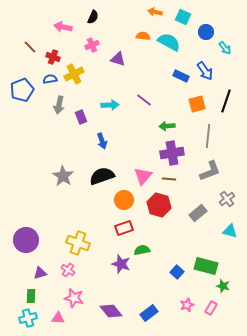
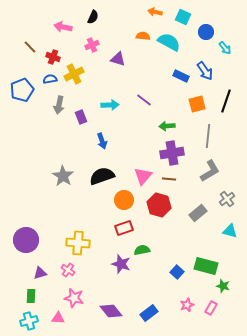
gray L-shape at (210, 171): rotated 10 degrees counterclockwise
yellow cross at (78, 243): rotated 15 degrees counterclockwise
cyan cross at (28, 318): moved 1 px right, 3 px down
